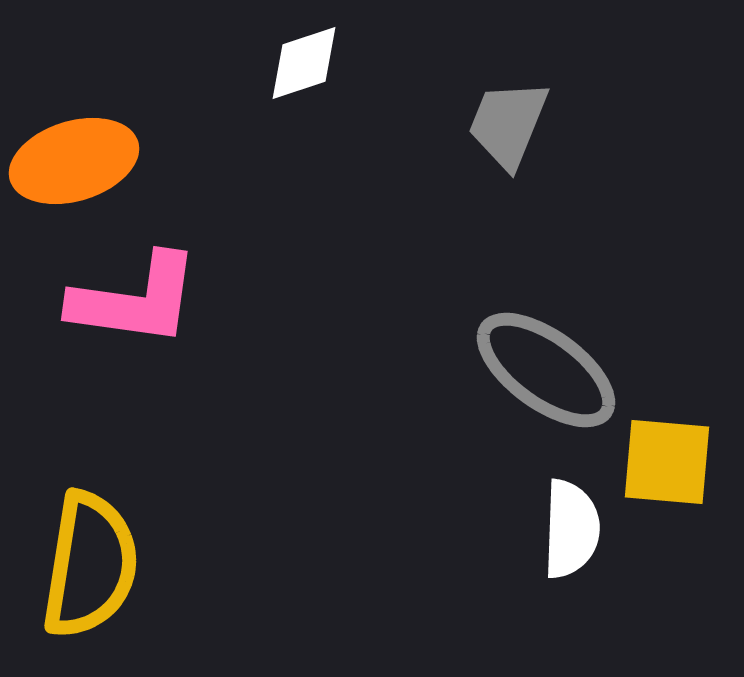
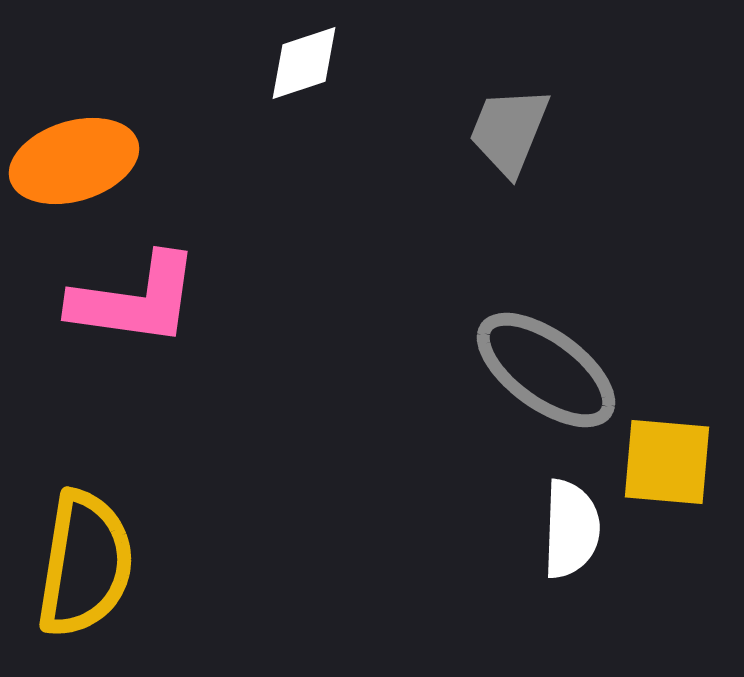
gray trapezoid: moved 1 px right, 7 px down
yellow semicircle: moved 5 px left, 1 px up
